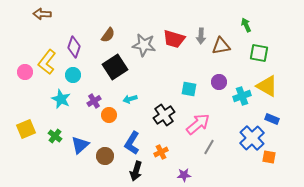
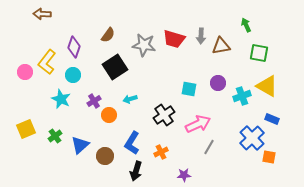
purple circle: moved 1 px left, 1 px down
pink arrow: rotated 15 degrees clockwise
green cross: rotated 16 degrees clockwise
